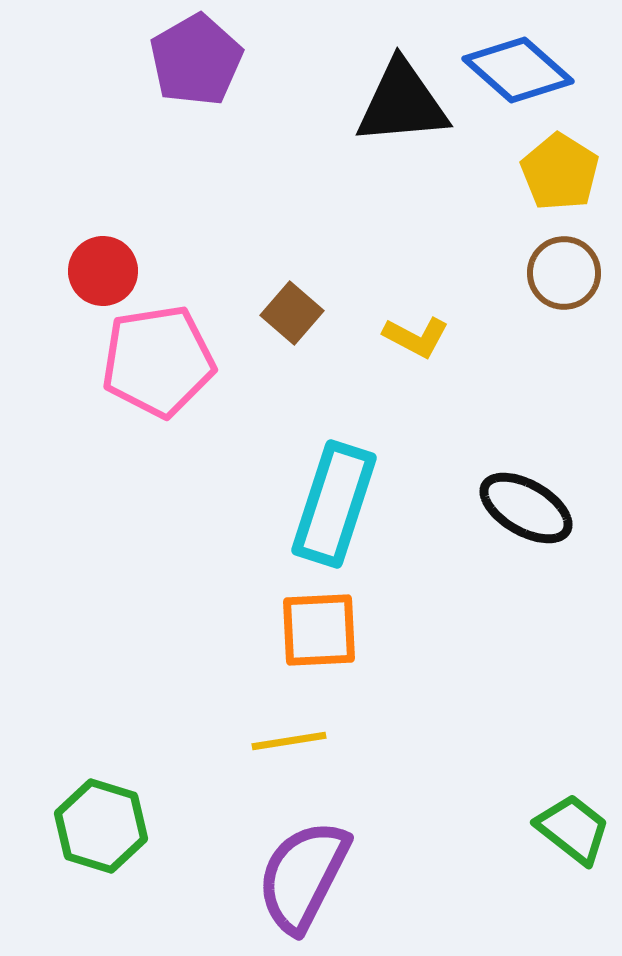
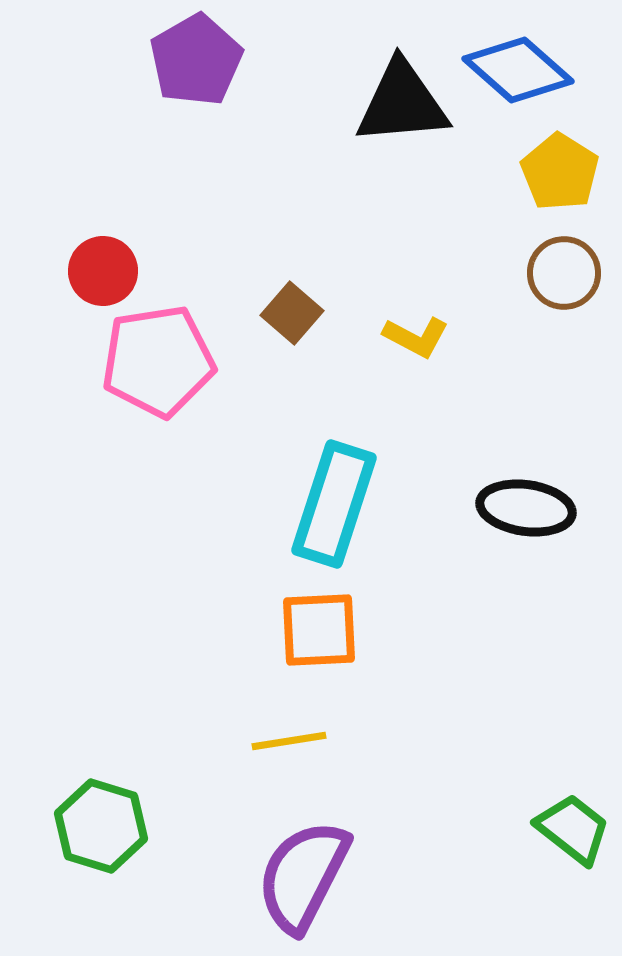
black ellipse: rotated 22 degrees counterclockwise
